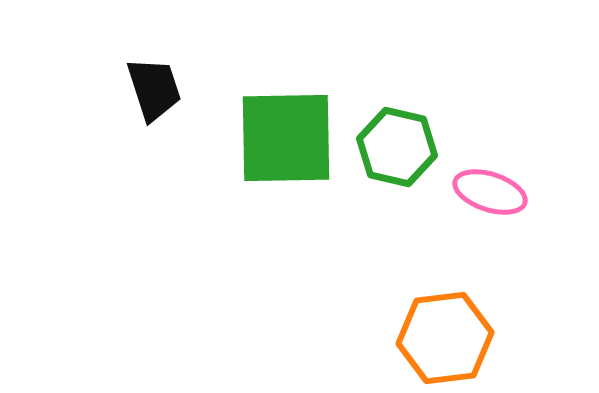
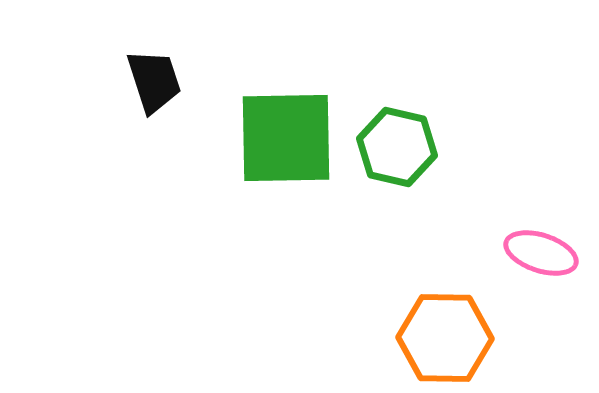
black trapezoid: moved 8 px up
pink ellipse: moved 51 px right, 61 px down
orange hexagon: rotated 8 degrees clockwise
